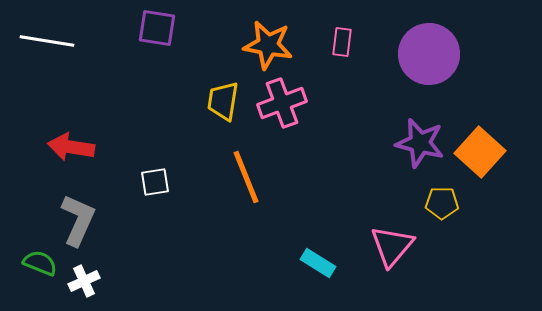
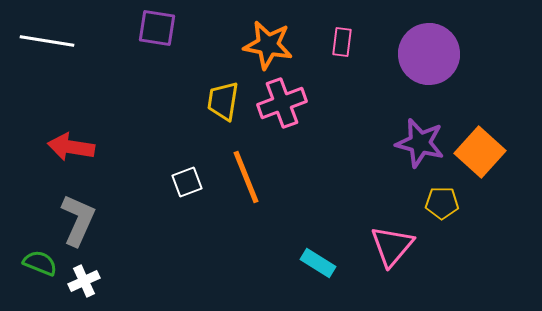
white square: moved 32 px right; rotated 12 degrees counterclockwise
